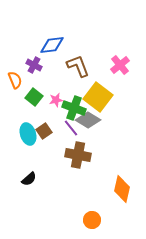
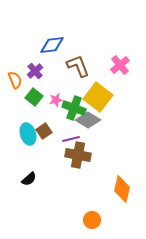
purple cross: moved 1 px right, 6 px down; rotated 21 degrees clockwise
purple line: moved 11 px down; rotated 66 degrees counterclockwise
